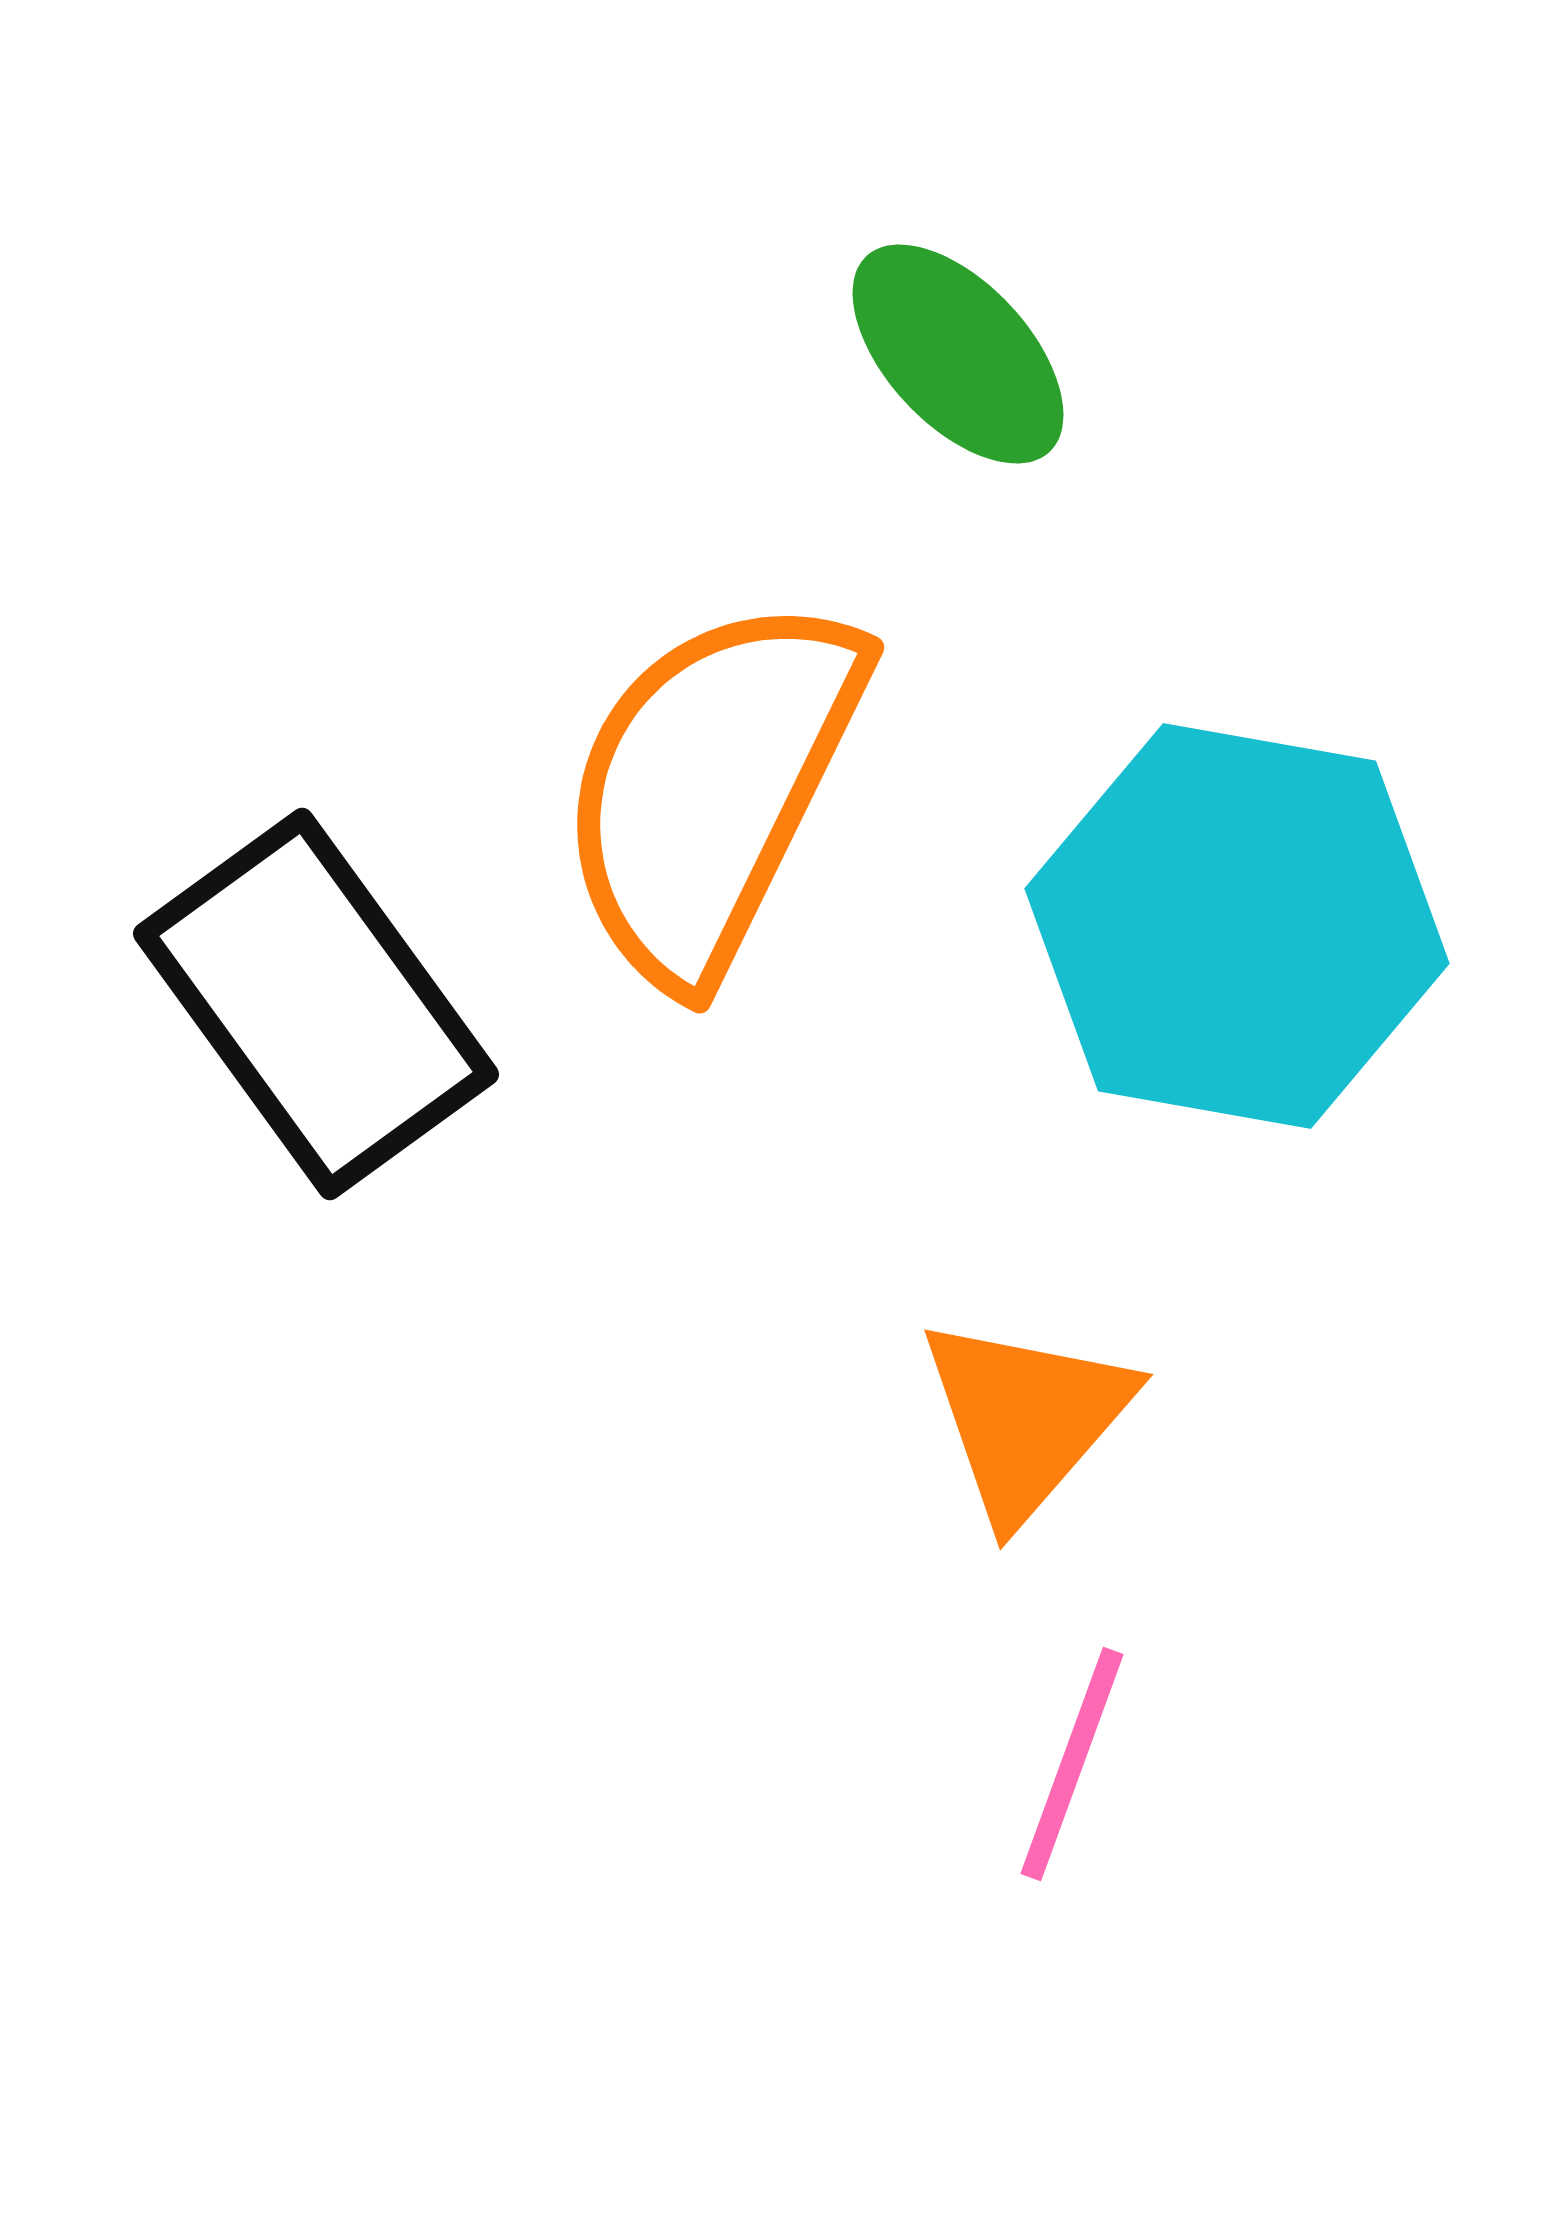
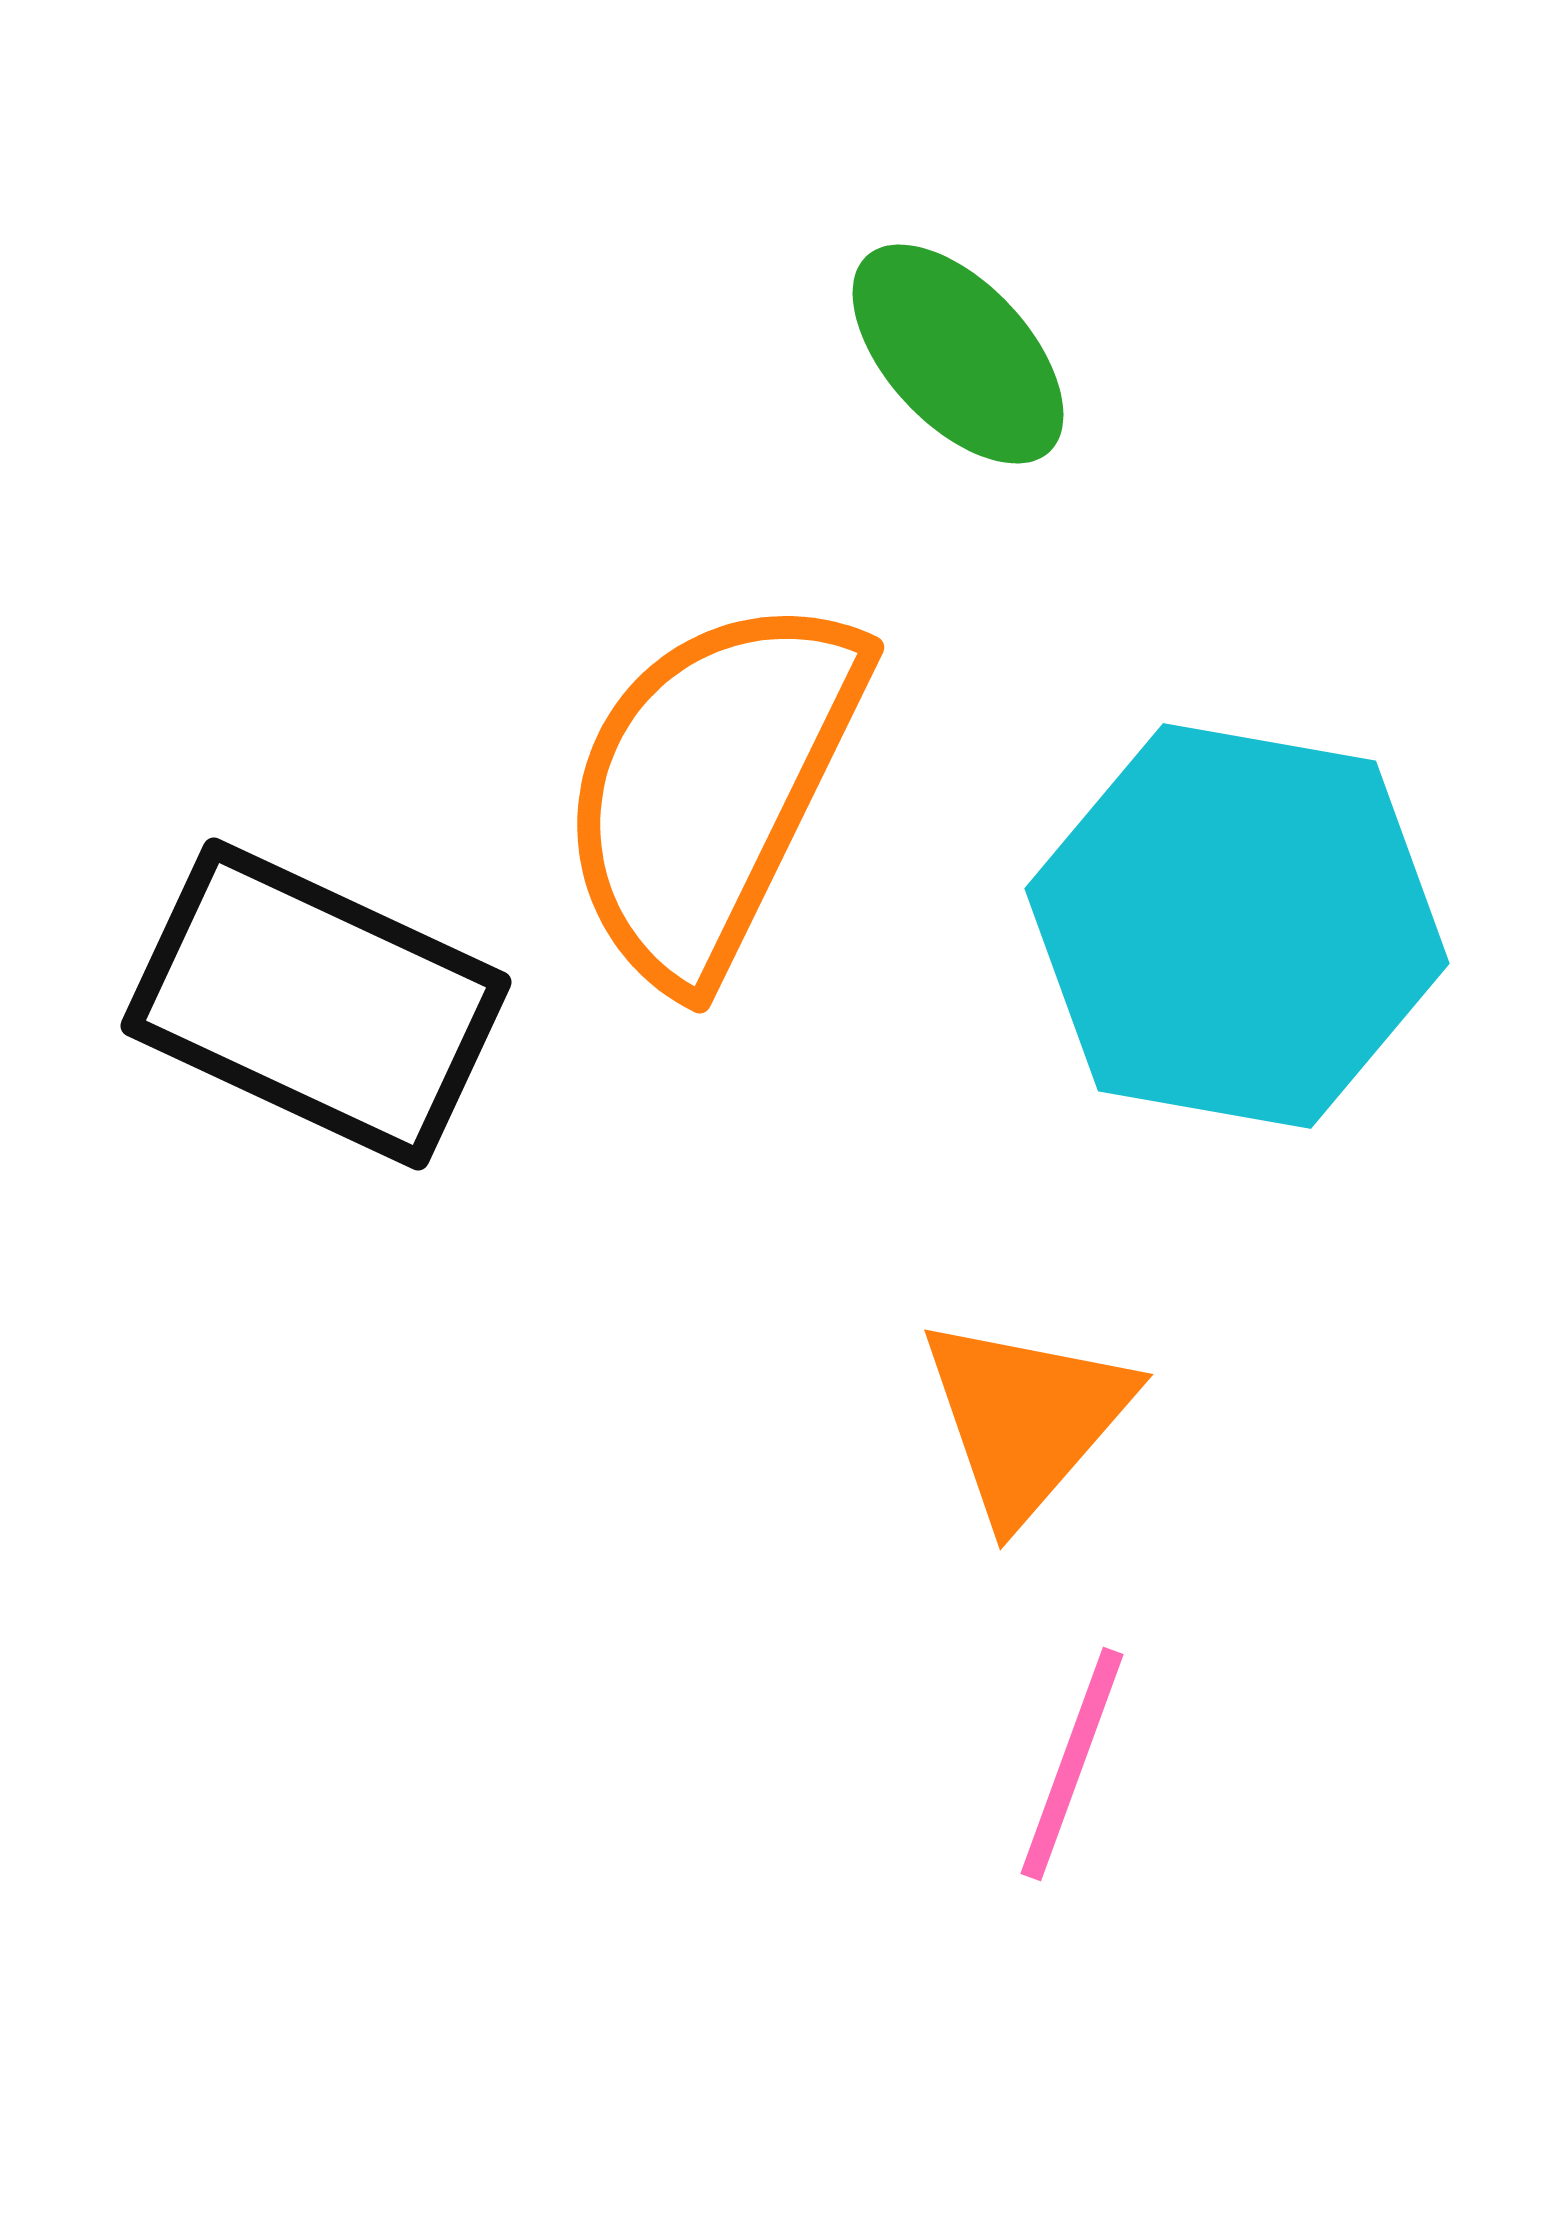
black rectangle: rotated 29 degrees counterclockwise
